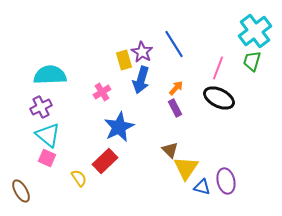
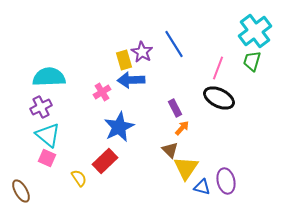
cyan semicircle: moved 1 px left, 2 px down
blue arrow: moved 10 px left; rotated 72 degrees clockwise
orange arrow: moved 6 px right, 40 px down
